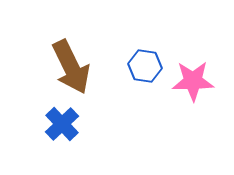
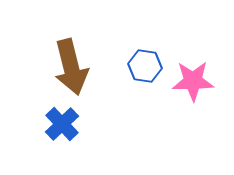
brown arrow: rotated 12 degrees clockwise
